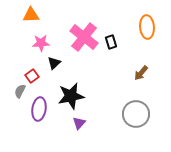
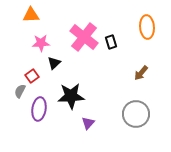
black star: rotated 8 degrees clockwise
purple triangle: moved 9 px right
